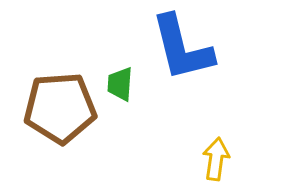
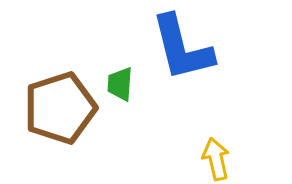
brown pentagon: rotated 14 degrees counterclockwise
yellow arrow: rotated 21 degrees counterclockwise
